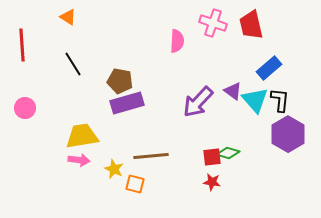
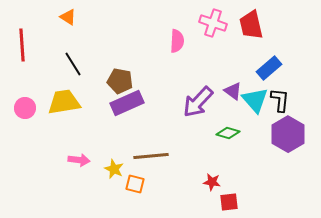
purple rectangle: rotated 8 degrees counterclockwise
yellow trapezoid: moved 18 px left, 34 px up
green diamond: moved 20 px up
red square: moved 17 px right, 45 px down
